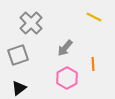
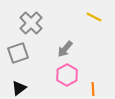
gray arrow: moved 1 px down
gray square: moved 2 px up
orange line: moved 25 px down
pink hexagon: moved 3 px up
